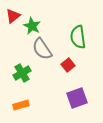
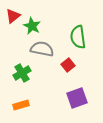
gray semicircle: rotated 135 degrees clockwise
